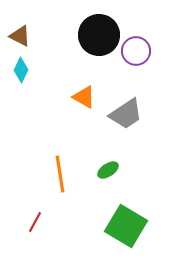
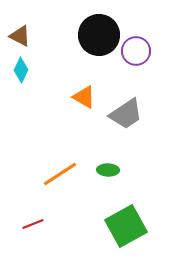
green ellipse: rotated 35 degrees clockwise
orange line: rotated 66 degrees clockwise
red line: moved 2 px left, 2 px down; rotated 40 degrees clockwise
green square: rotated 30 degrees clockwise
